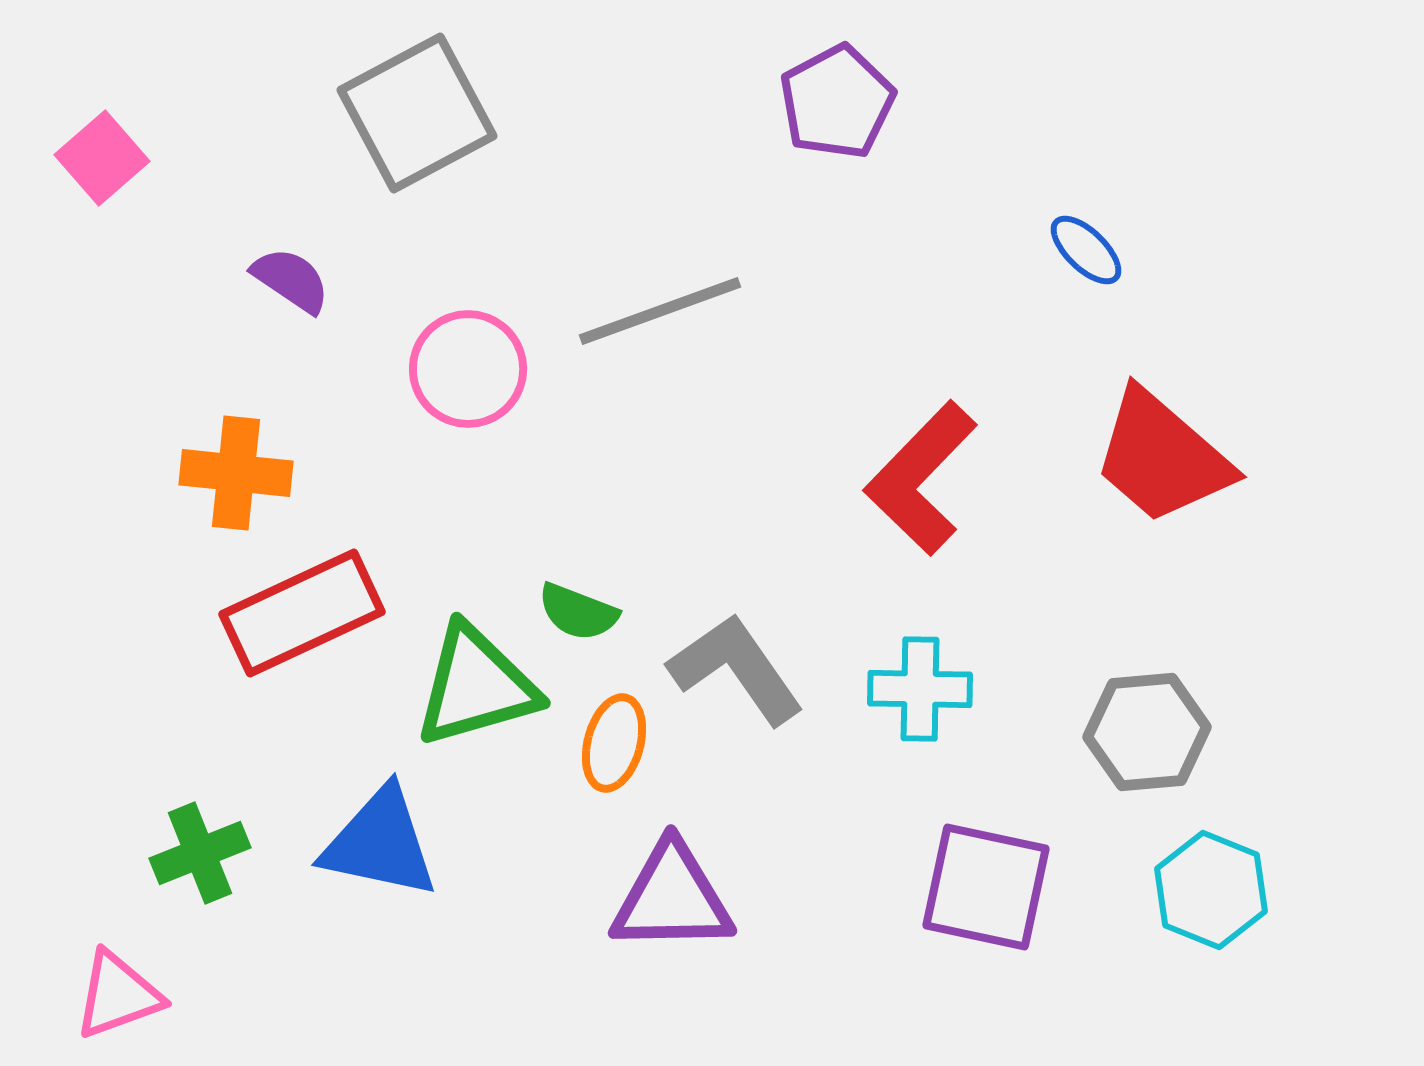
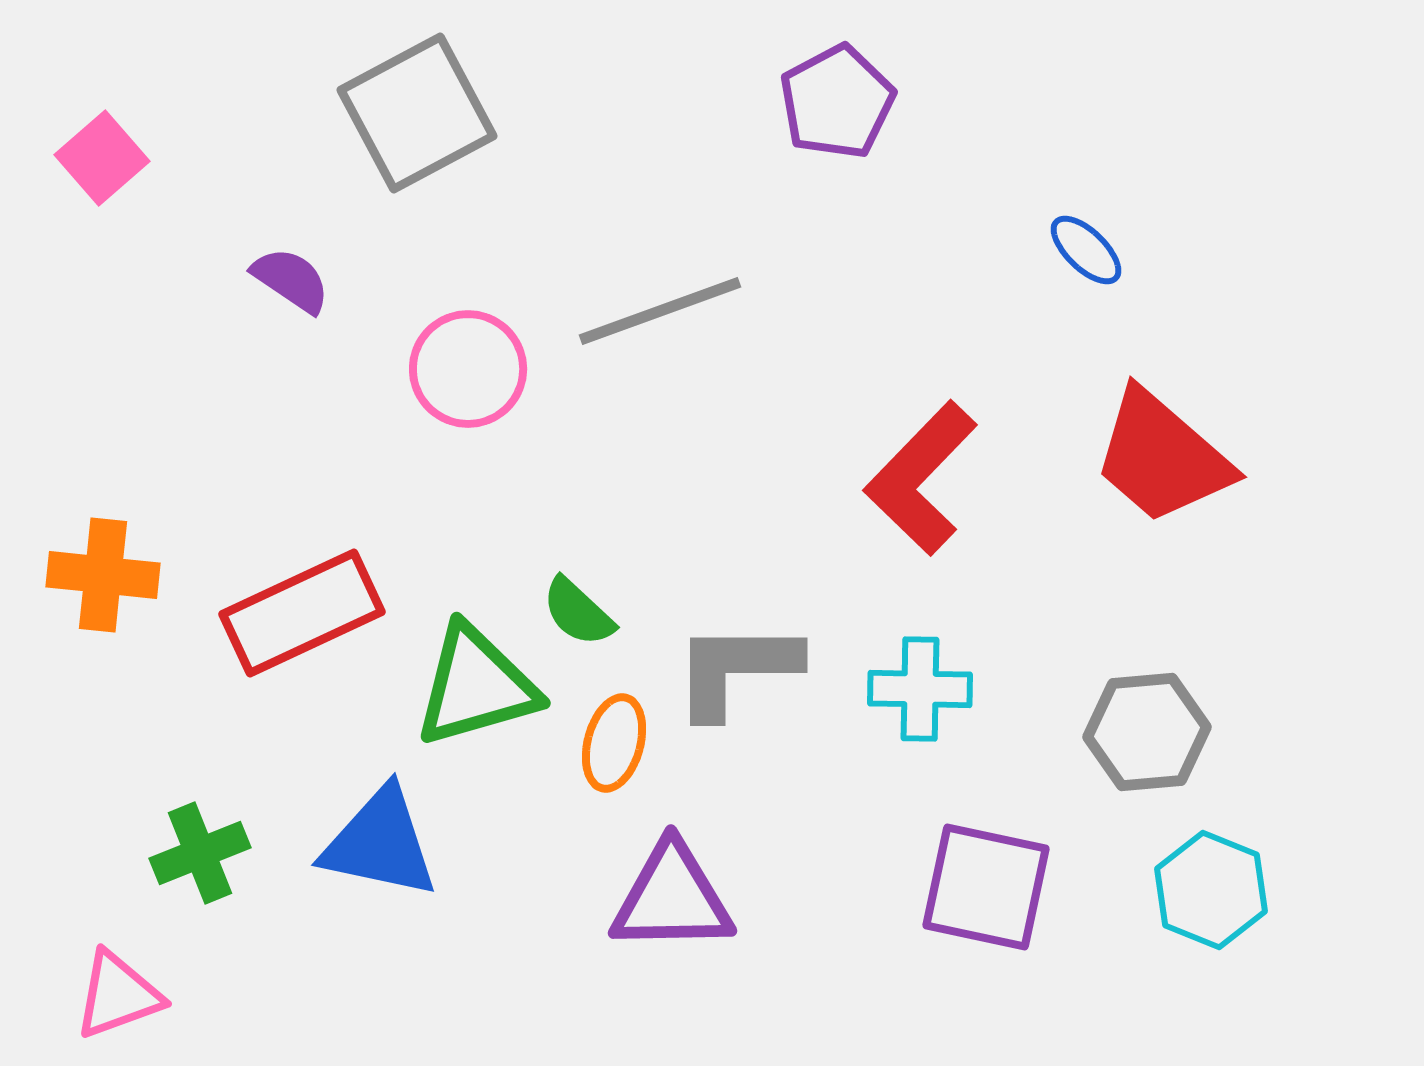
orange cross: moved 133 px left, 102 px down
green semicircle: rotated 22 degrees clockwise
gray L-shape: rotated 55 degrees counterclockwise
